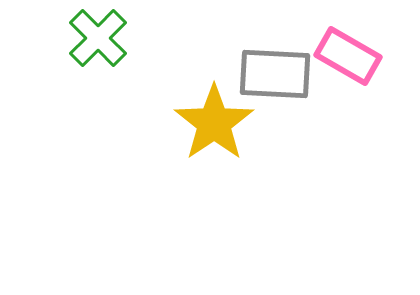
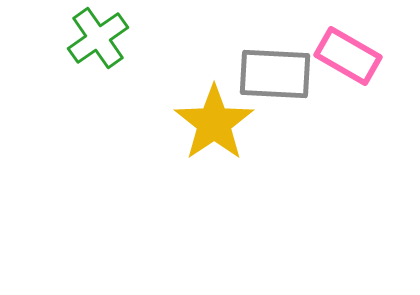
green cross: rotated 10 degrees clockwise
